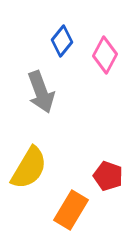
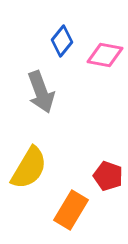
pink diamond: rotated 72 degrees clockwise
